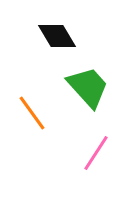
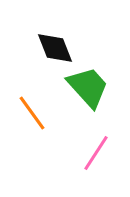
black diamond: moved 2 px left, 12 px down; rotated 9 degrees clockwise
